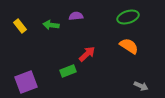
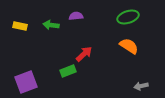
yellow rectangle: rotated 40 degrees counterclockwise
red arrow: moved 3 px left
gray arrow: rotated 144 degrees clockwise
